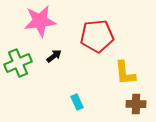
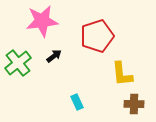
pink star: moved 2 px right
red pentagon: rotated 12 degrees counterclockwise
green cross: rotated 16 degrees counterclockwise
yellow L-shape: moved 3 px left, 1 px down
brown cross: moved 2 px left
